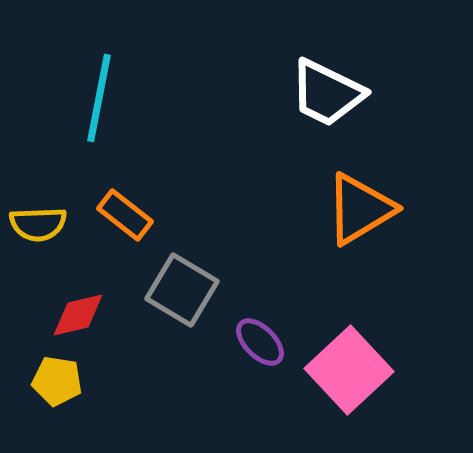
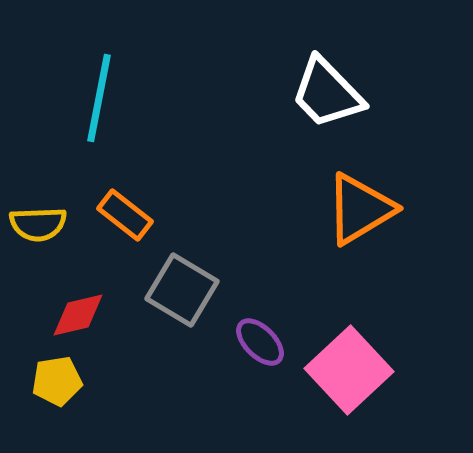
white trapezoid: rotated 20 degrees clockwise
yellow pentagon: rotated 18 degrees counterclockwise
